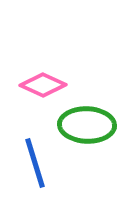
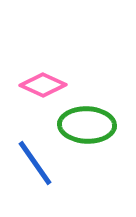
blue line: rotated 18 degrees counterclockwise
